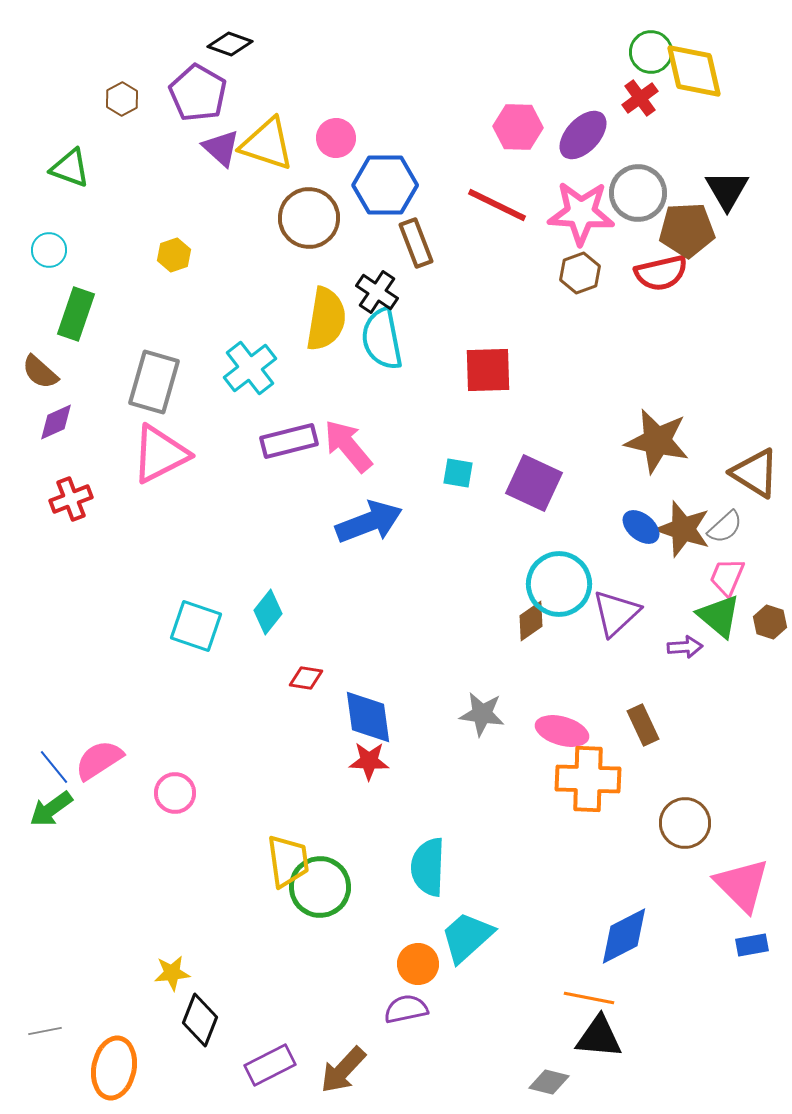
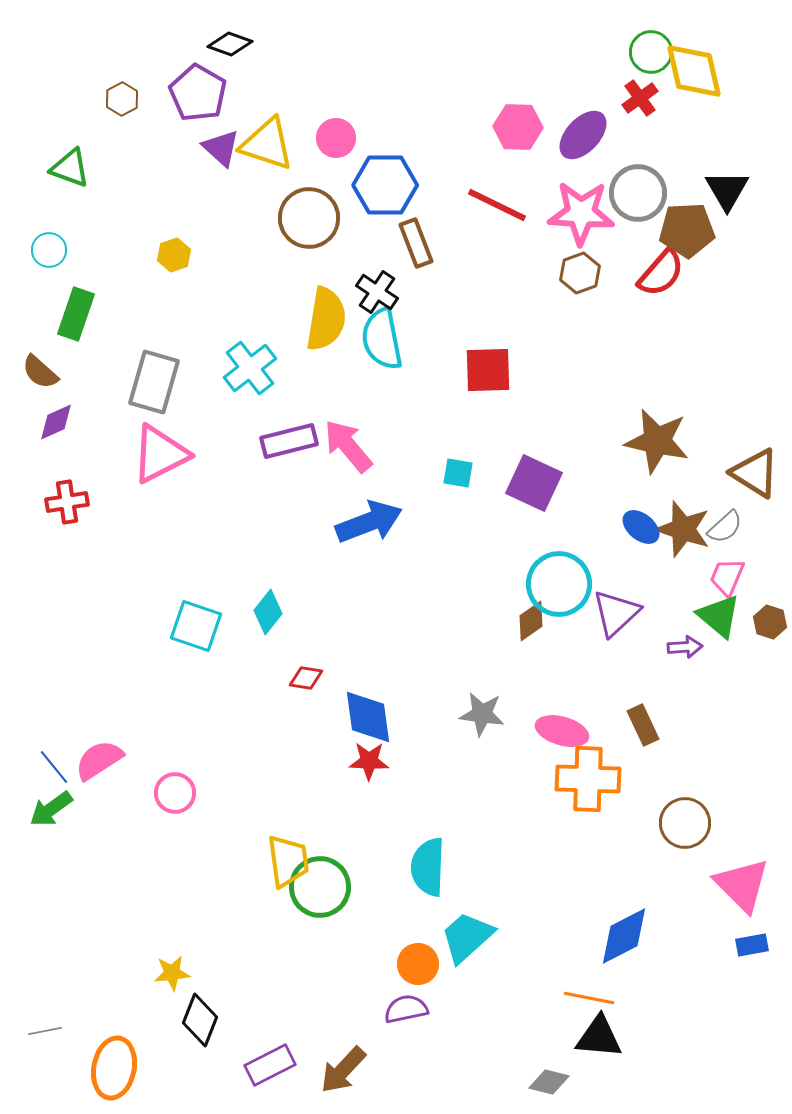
red semicircle at (661, 273): rotated 36 degrees counterclockwise
red cross at (71, 499): moved 4 px left, 3 px down; rotated 12 degrees clockwise
